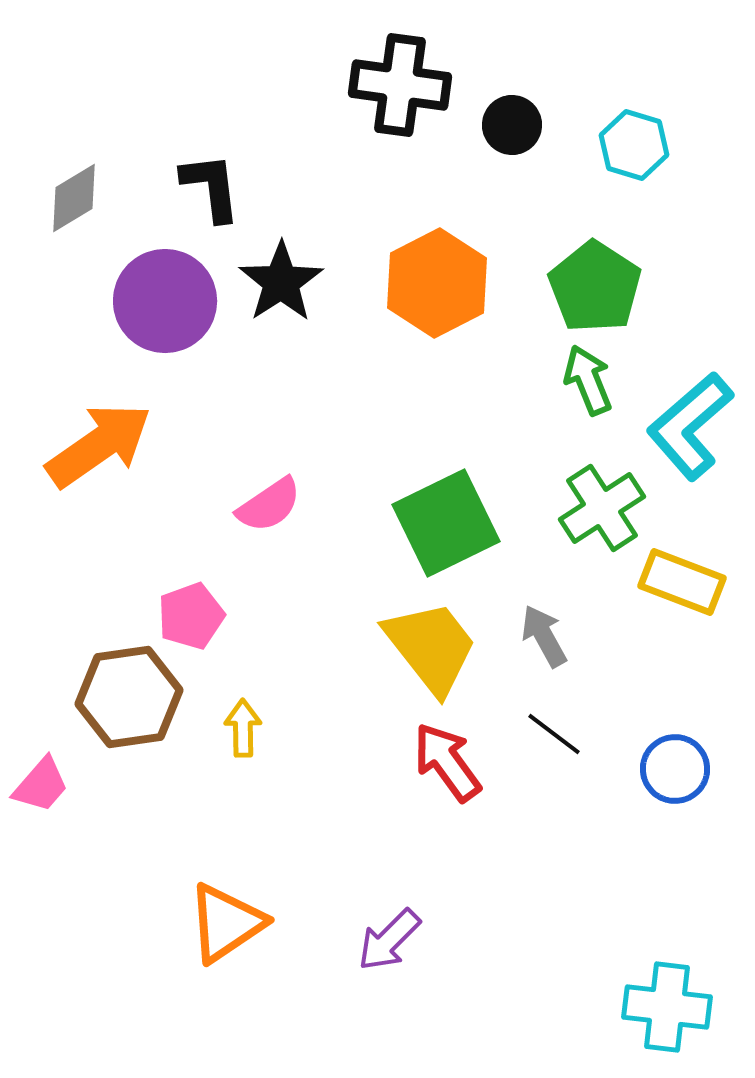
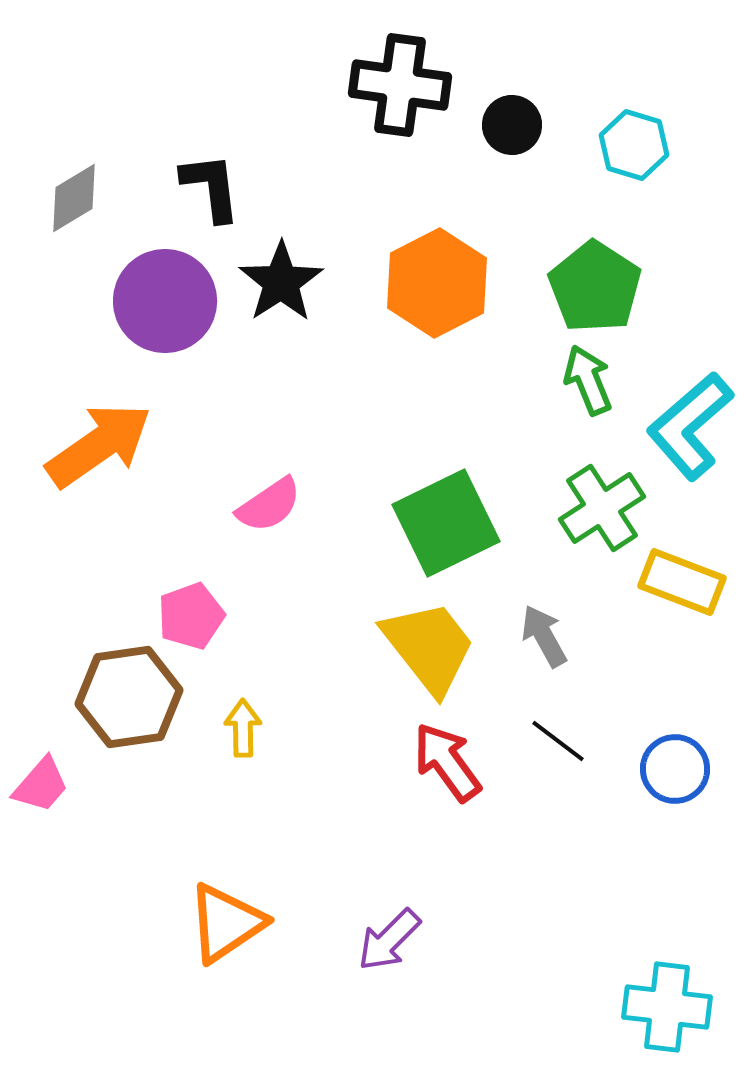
yellow trapezoid: moved 2 px left
black line: moved 4 px right, 7 px down
